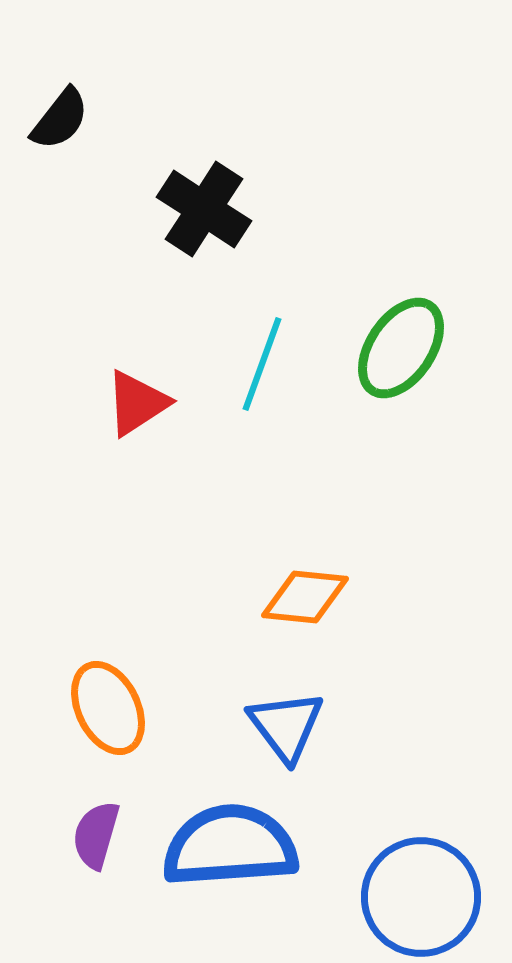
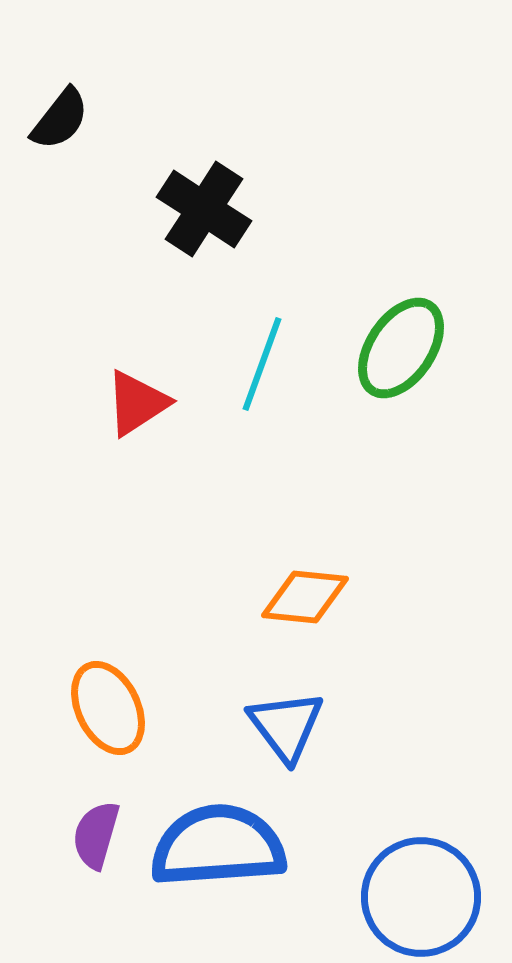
blue semicircle: moved 12 px left
